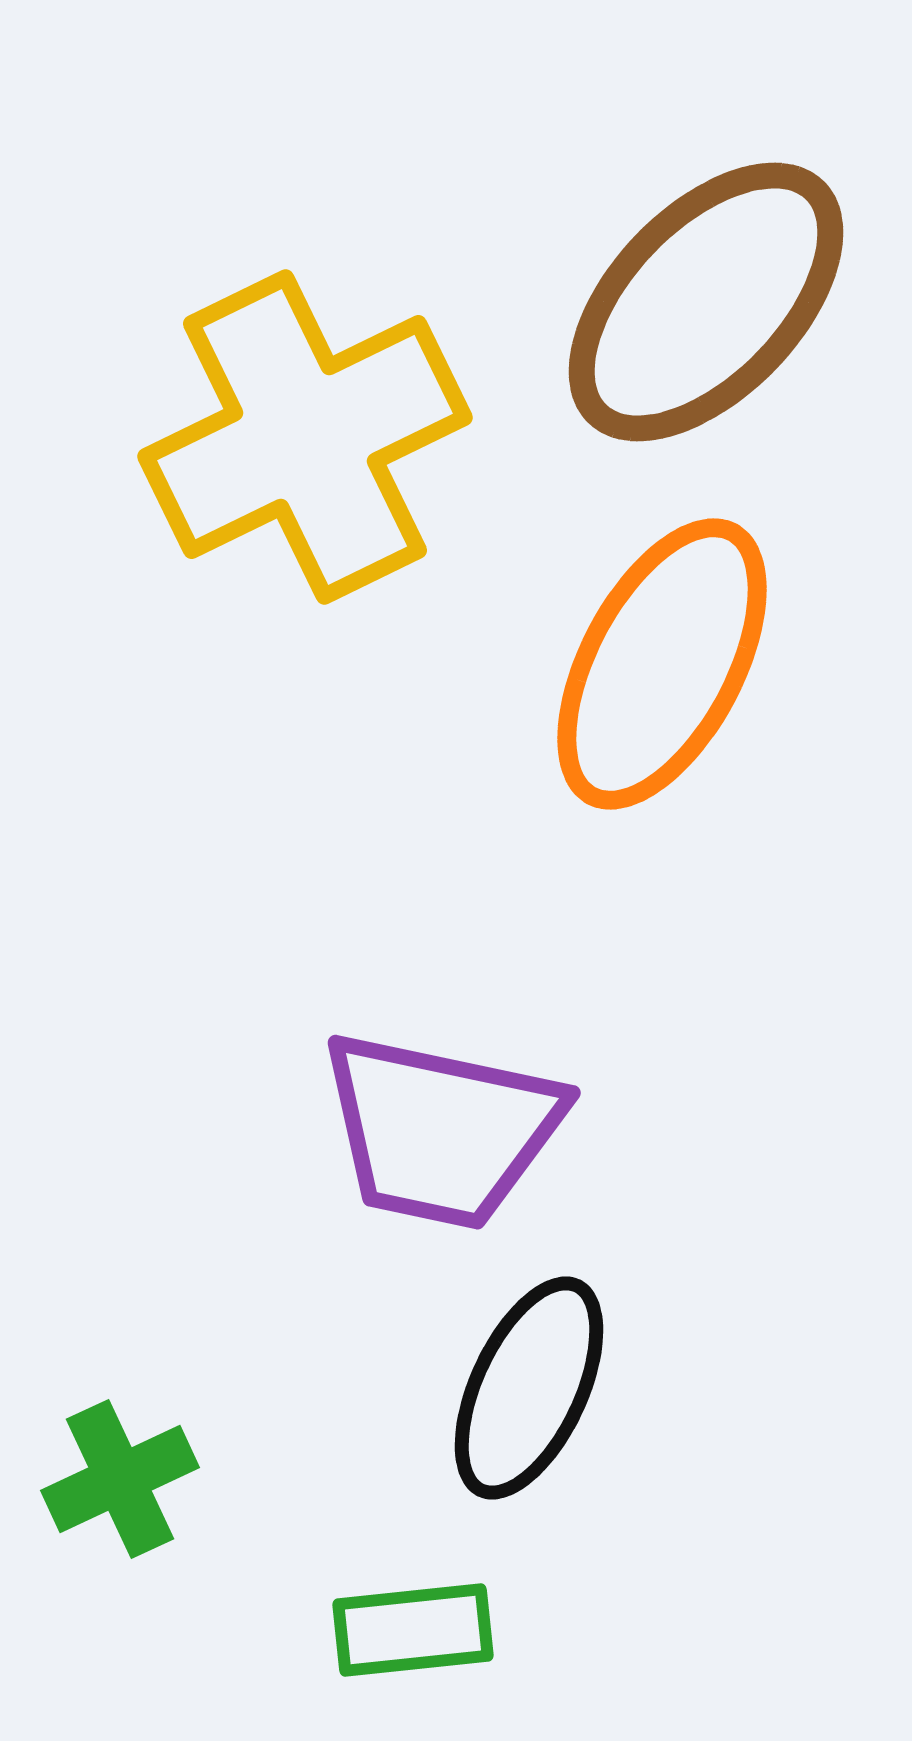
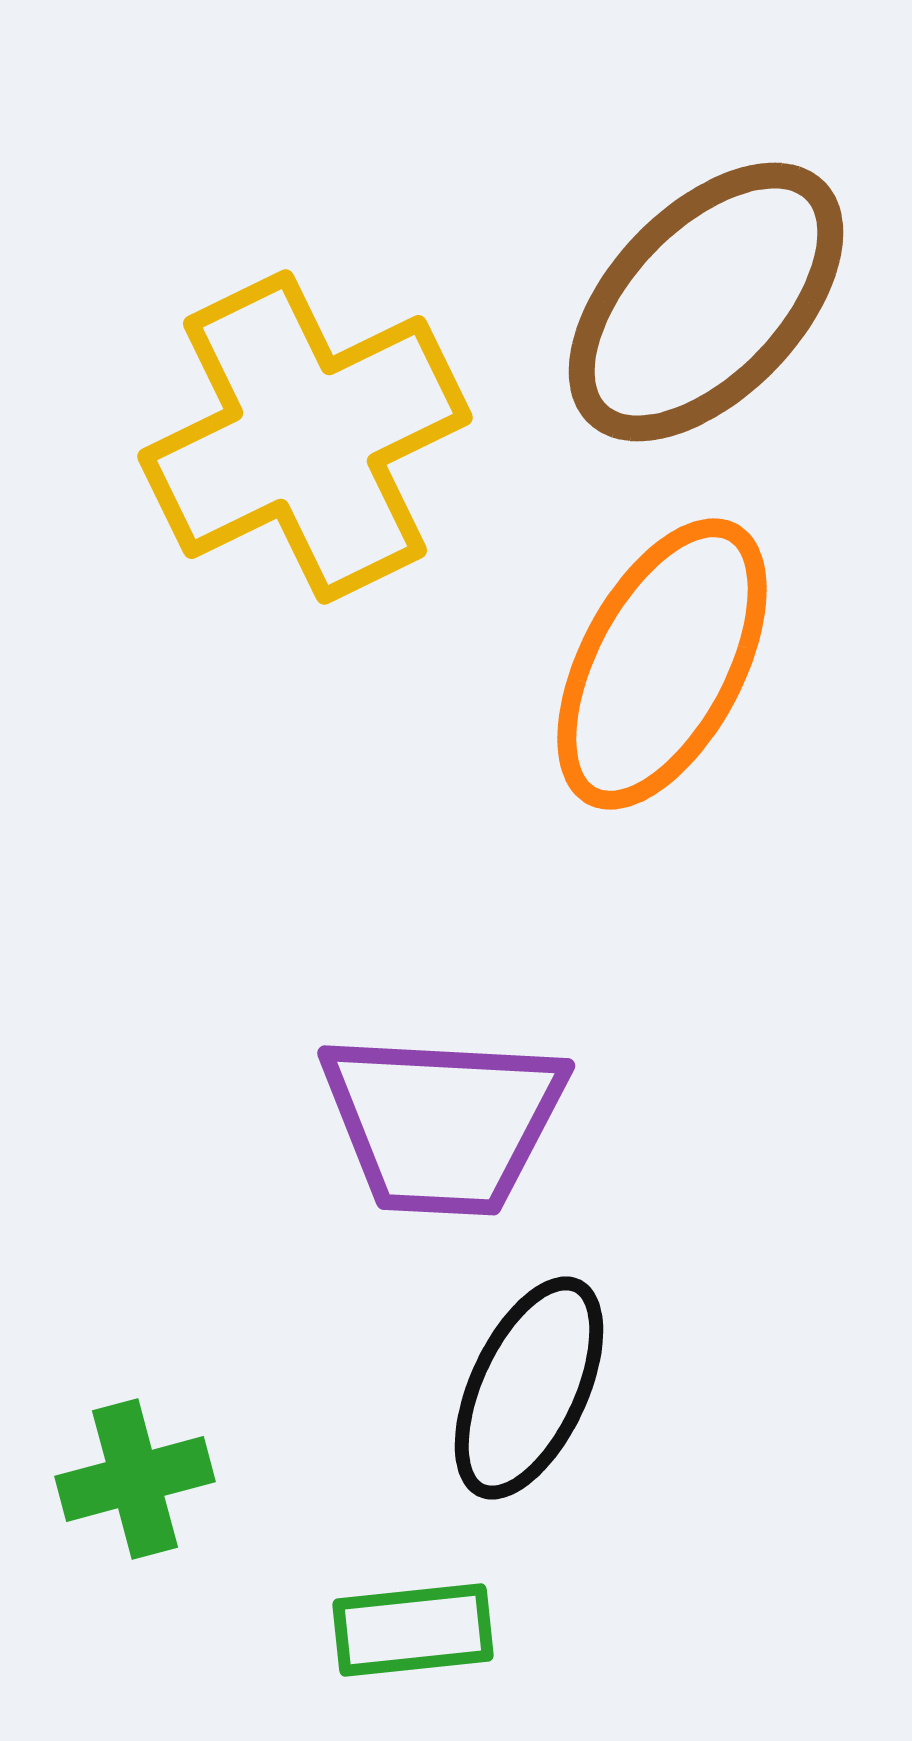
purple trapezoid: moved 2 px right, 7 px up; rotated 9 degrees counterclockwise
green cross: moved 15 px right; rotated 10 degrees clockwise
